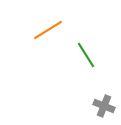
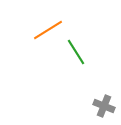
green line: moved 10 px left, 3 px up
